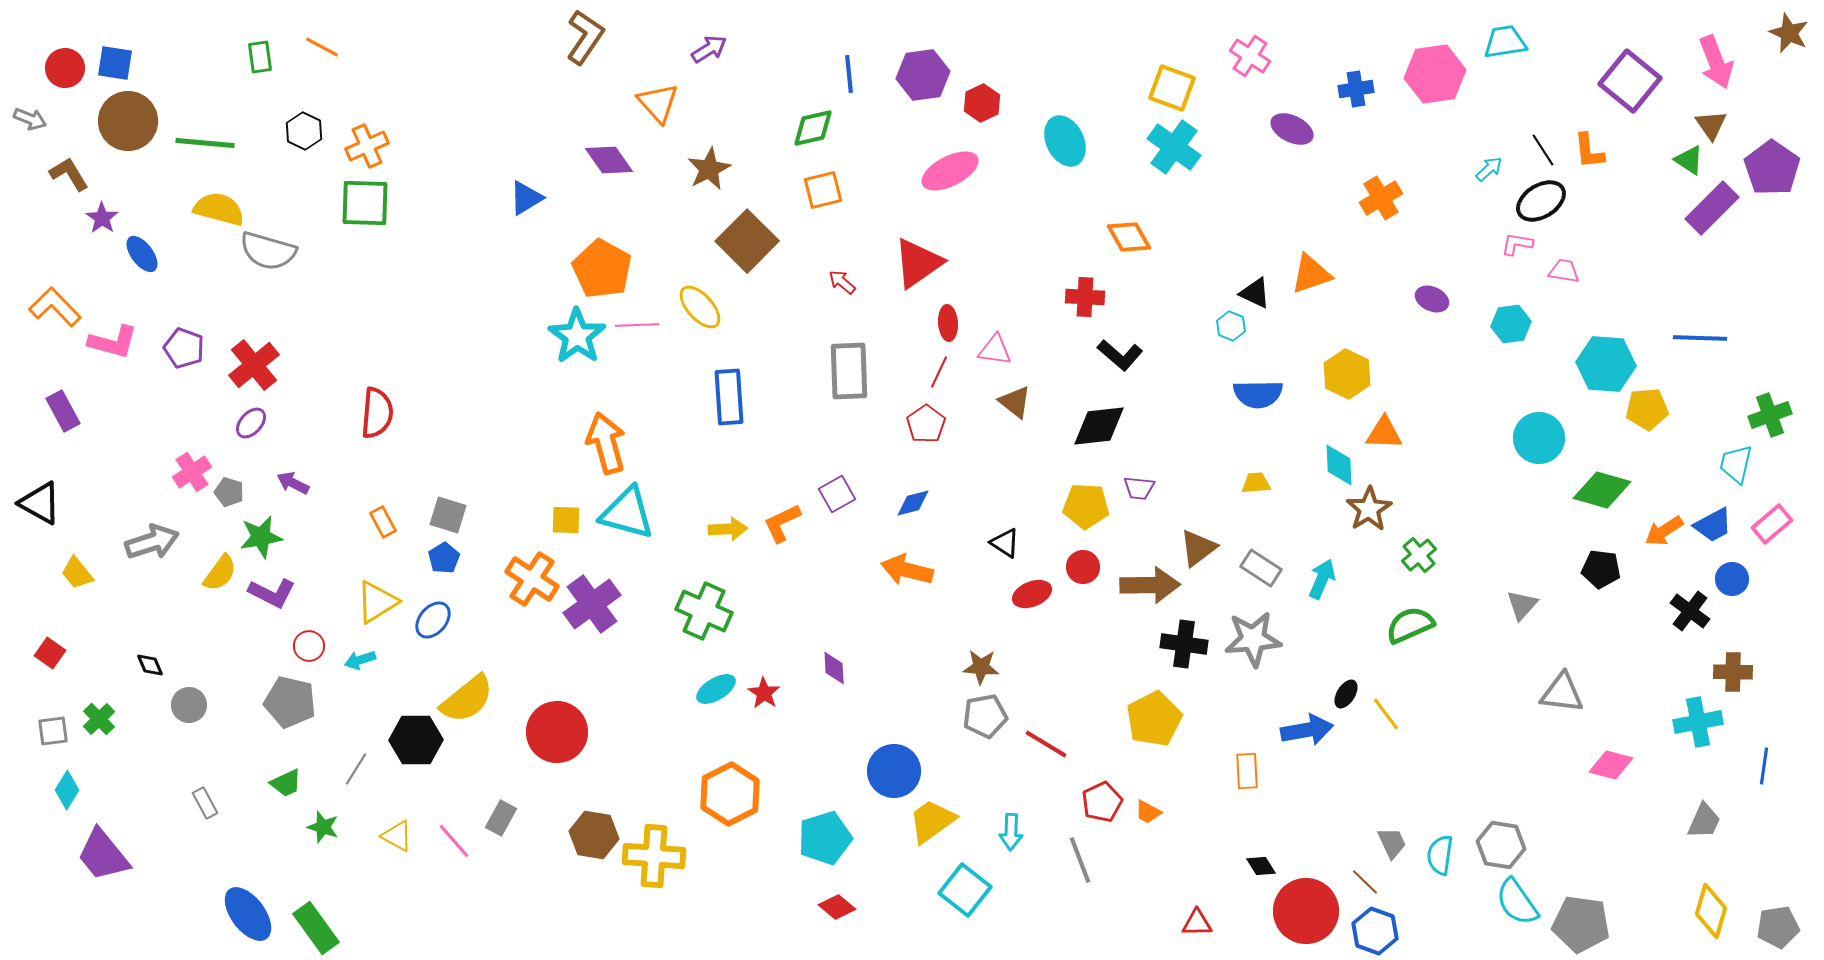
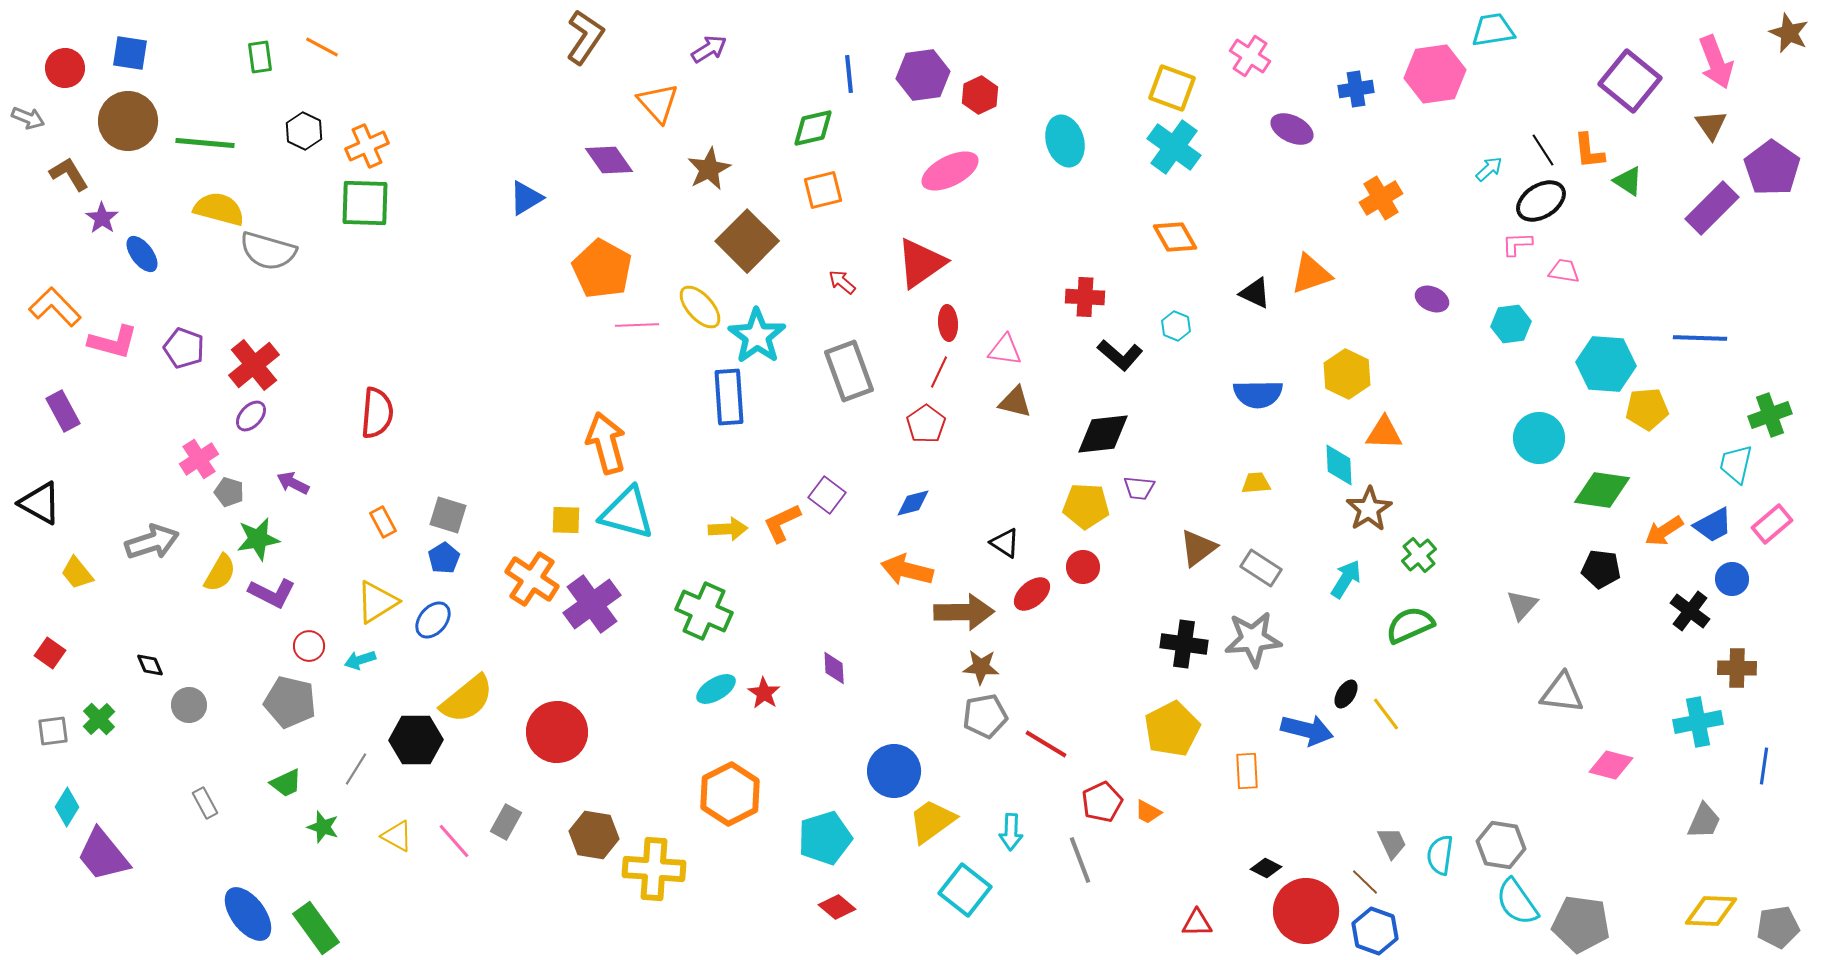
cyan trapezoid at (1505, 42): moved 12 px left, 12 px up
blue square at (115, 63): moved 15 px right, 10 px up
red hexagon at (982, 103): moved 2 px left, 8 px up
gray arrow at (30, 119): moved 2 px left, 1 px up
cyan ellipse at (1065, 141): rotated 9 degrees clockwise
green triangle at (1689, 160): moved 61 px left, 21 px down
orange diamond at (1129, 237): moved 46 px right
pink L-shape at (1517, 244): rotated 12 degrees counterclockwise
red triangle at (918, 263): moved 3 px right
cyan hexagon at (1231, 326): moved 55 px left
cyan star at (577, 336): moved 180 px right
pink triangle at (995, 350): moved 10 px right
gray rectangle at (849, 371): rotated 18 degrees counterclockwise
brown triangle at (1015, 402): rotated 24 degrees counterclockwise
purple ellipse at (251, 423): moved 7 px up
black diamond at (1099, 426): moved 4 px right, 8 px down
pink cross at (192, 472): moved 7 px right, 13 px up
green diamond at (1602, 490): rotated 8 degrees counterclockwise
purple square at (837, 494): moved 10 px left, 1 px down; rotated 24 degrees counterclockwise
green star at (261, 537): moved 3 px left, 2 px down
yellow semicircle at (220, 573): rotated 6 degrees counterclockwise
cyan arrow at (1322, 579): moved 24 px right; rotated 9 degrees clockwise
brown arrow at (1150, 585): moved 186 px left, 27 px down
red ellipse at (1032, 594): rotated 18 degrees counterclockwise
brown cross at (1733, 672): moved 4 px right, 4 px up
yellow pentagon at (1154, 719): moved 18 px right, 10 px down
blue arrow at (1307, 730): rotated 24 degrees clockwise
cyan diamond at (67, 790): moved 17 px down
gray rectangle at (501, 818): moved 5 px right, 4 px down
yellow cross at (654, 856): moved 13 px down
black diamond at (1261, 866): moved 5 px right, 2 px down; rotated 32 degrees counterclockwise
yellow diamond at (1711, 911): rotated 76 degrees clockwise
